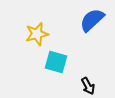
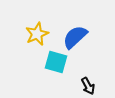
blue semicircle: moved 17 px left, 17 px down
yellow star: rotated 10 degrees counterclockwise
